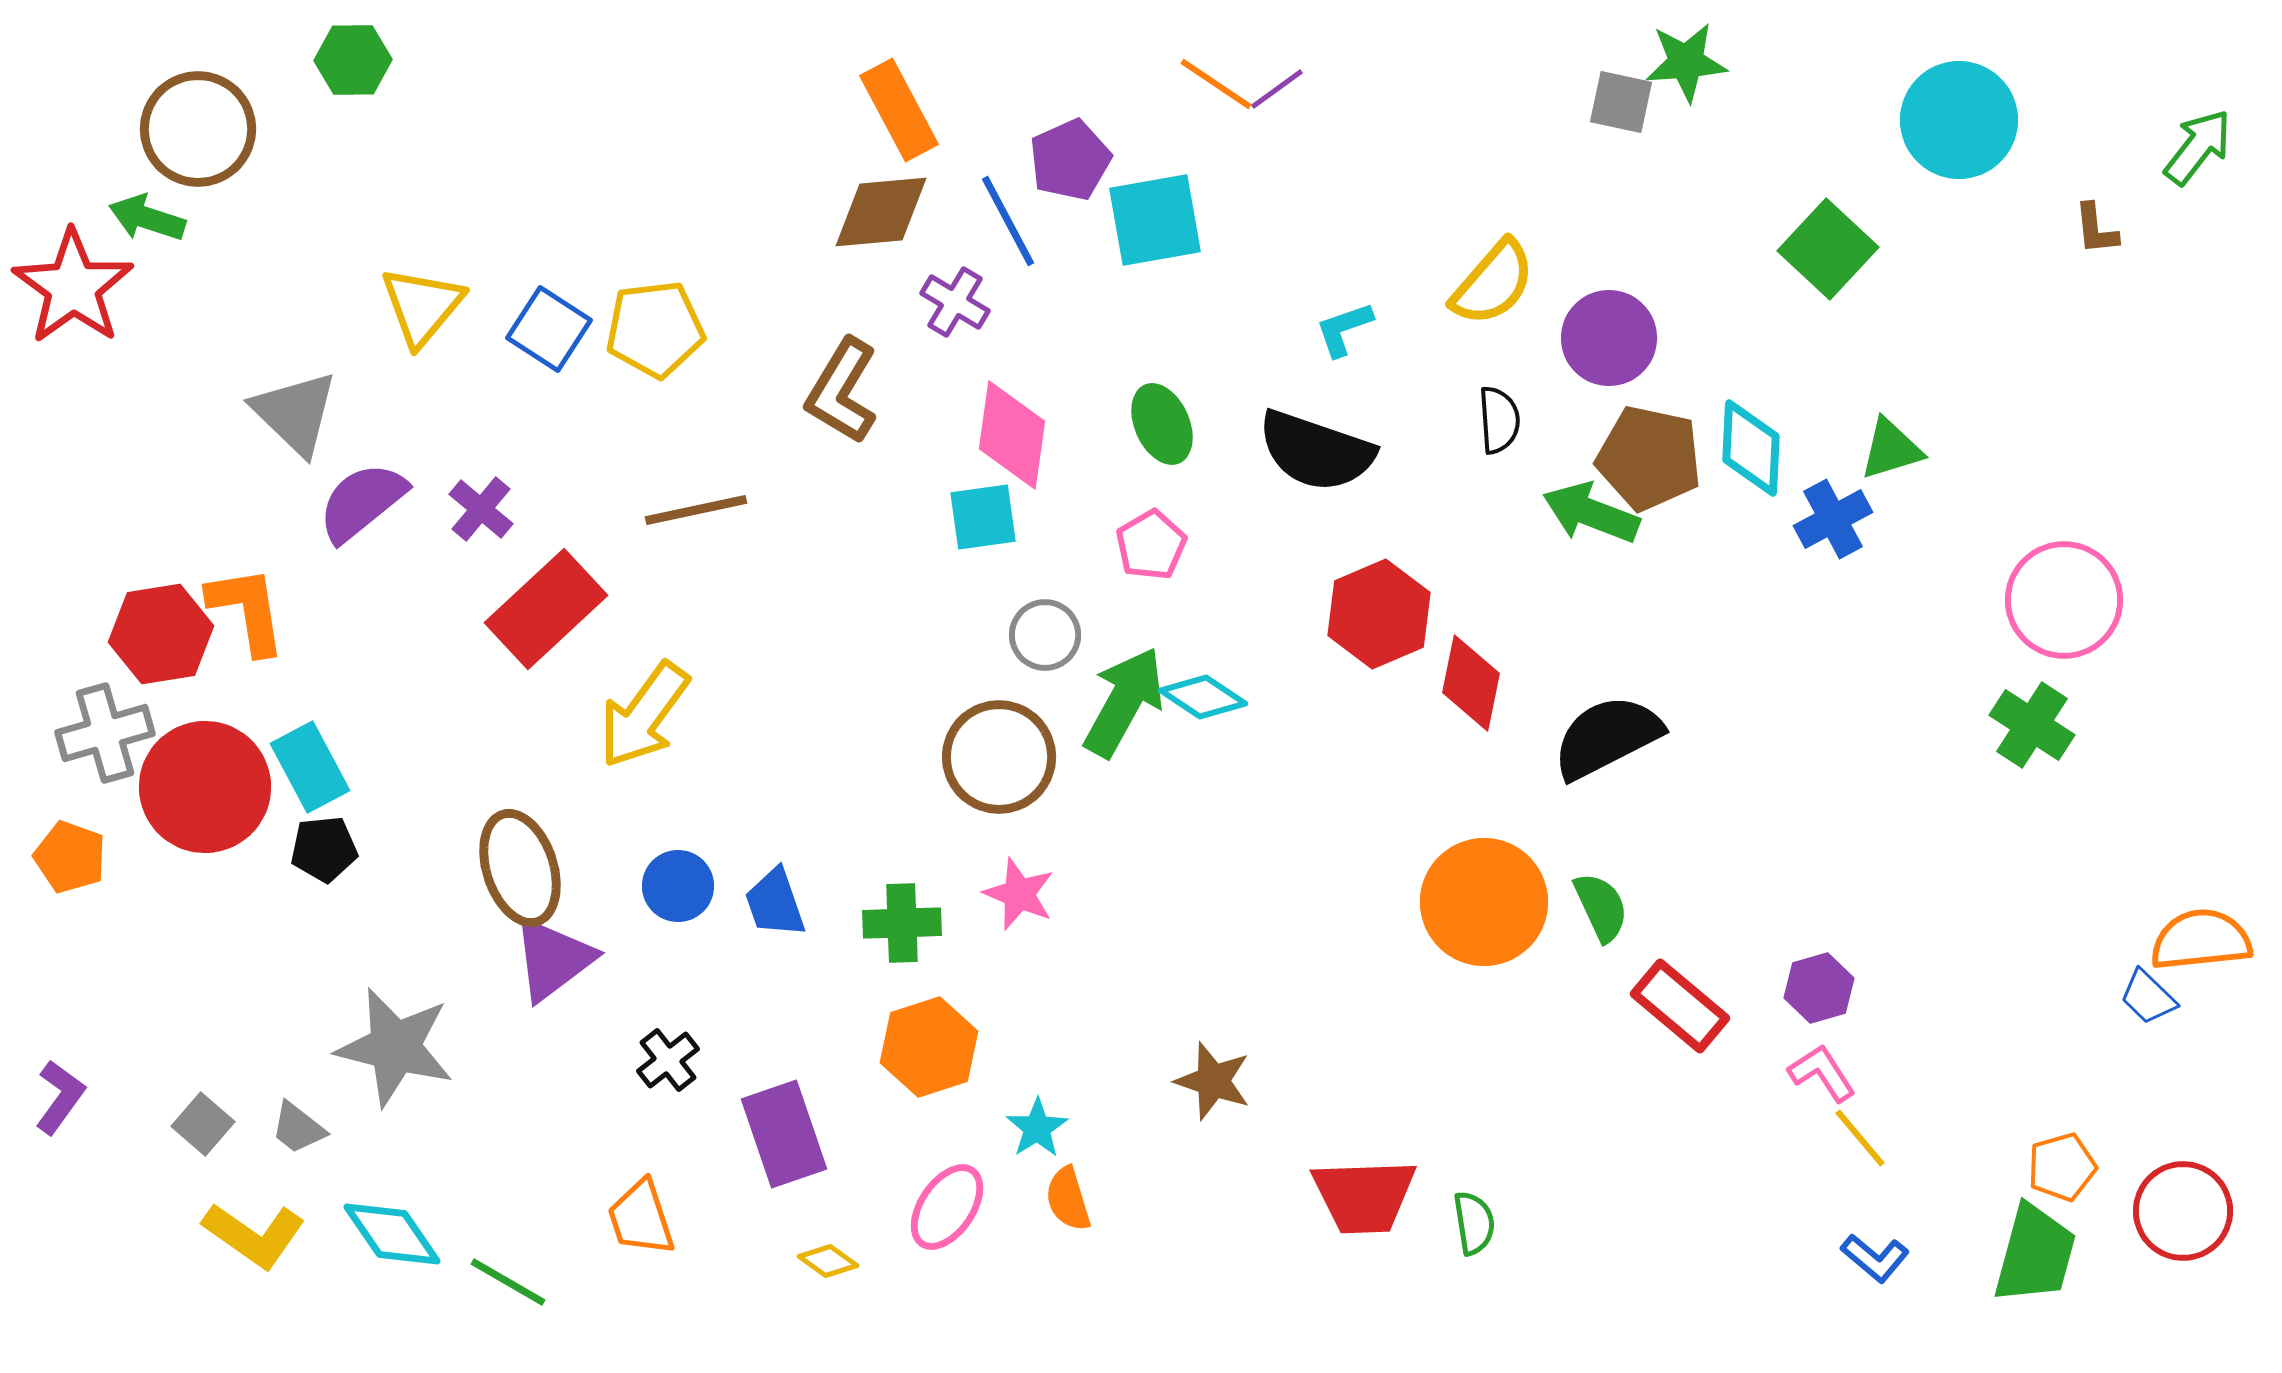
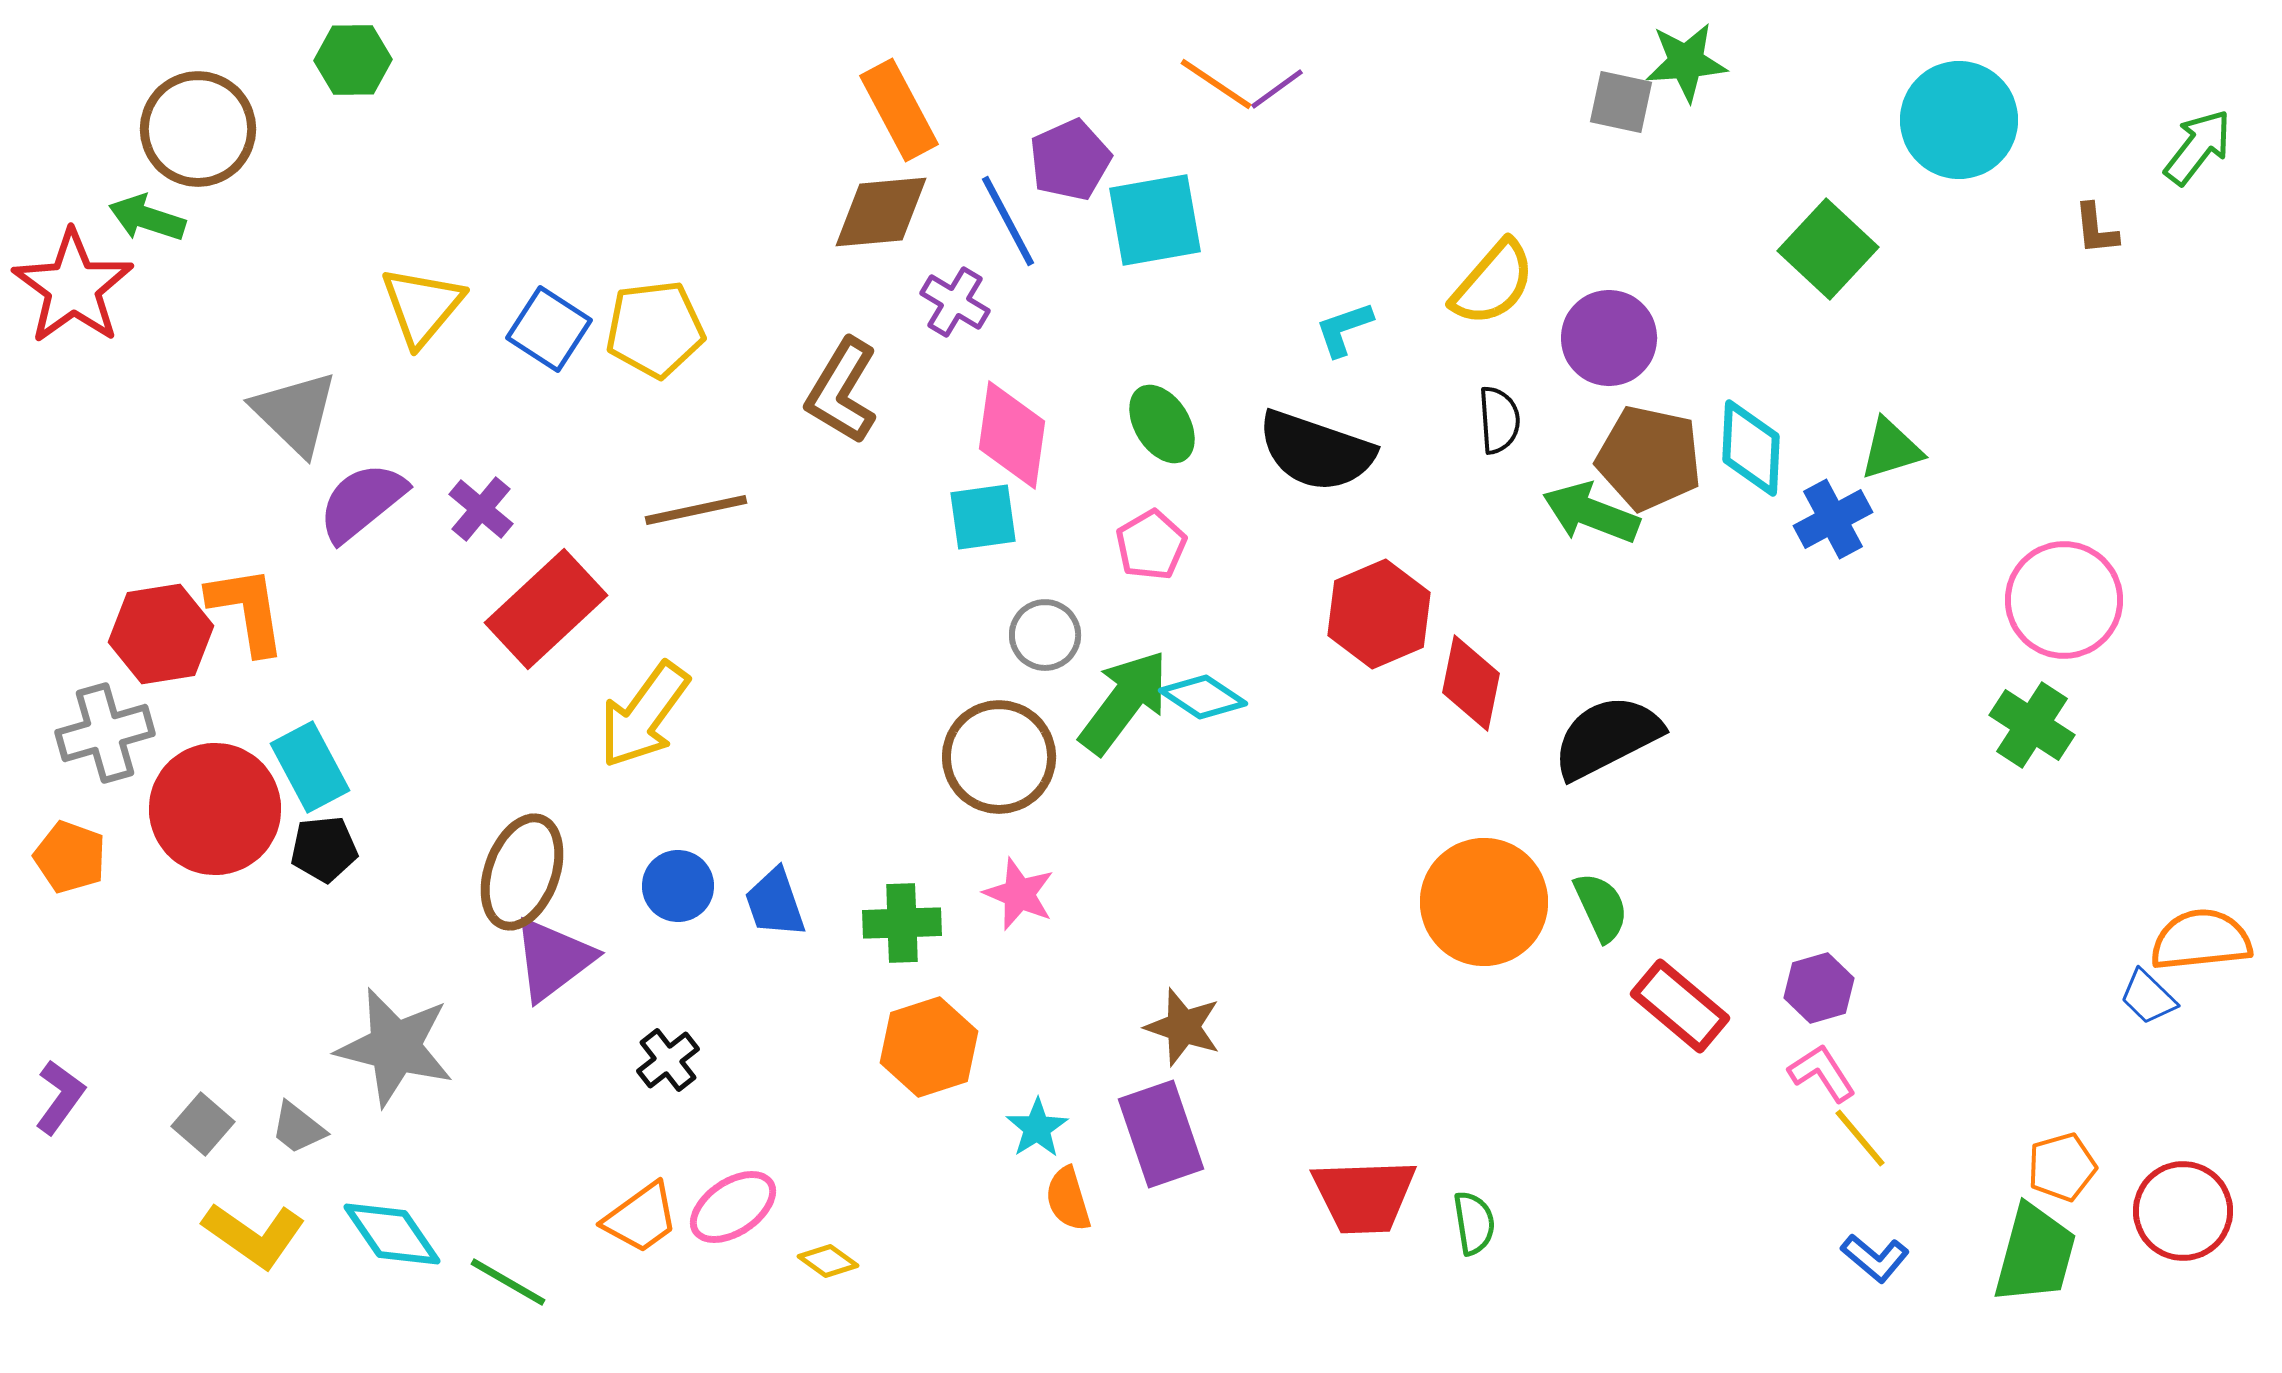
green ellipse at (1162, 424): rotated 8 degrees counterclockwise
green arrow at (1124, 702): rotated 8 degrees clockwise
red circle at (205, 787): moved 10 px right, 22 px down
brown ellipse at (520, 868): moved 2 px right, 4 px down; rotated 38 degrees clockwise
brown star at (1213, 1081): moved 30 px left, 54 px up
purple rectangle at (784, 1134): moved 377 px right
pink ellipse at (947, 1207): moved 214 px left; rotated 22 degrees clockwise
orange trapezoid at (641, 1218): rotated 108 degrees counterclockwise
